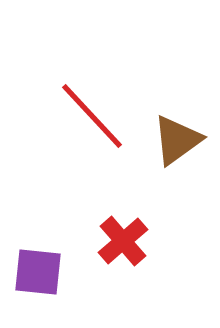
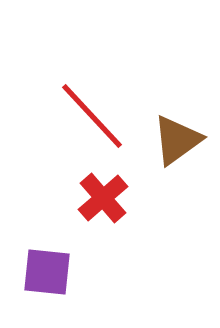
red cross: moved 20 px left, 43 px up
purple square: moved 9 px right
